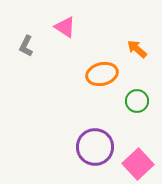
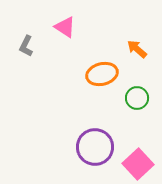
green circle: moved 3 px up
